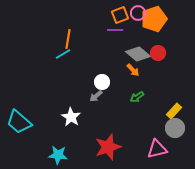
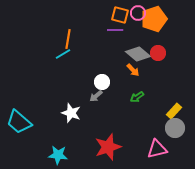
orange square: rotated 36 degrees clockwise
white star: moved 4 px up; rotated 12 degrees counterclockwise
